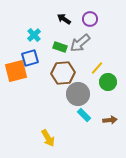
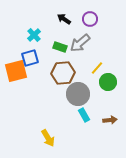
cyan rectangle: rotated 16 degrees clockwise
